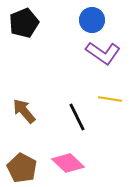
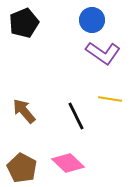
black line: moved 1 px left, 1 px up
